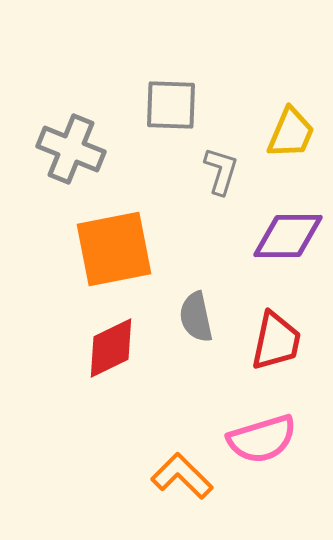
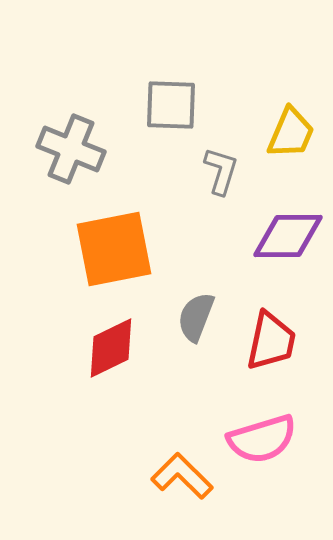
gray semicircle: rotated 33 degrees clockwise
red trapezoid: moved 5 px left
